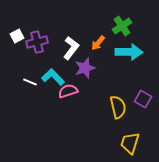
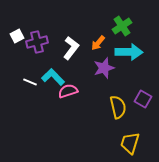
purple star: moved 19 px right
